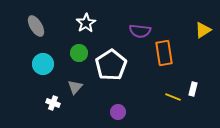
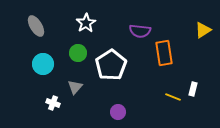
green circle: moved 1 px left
